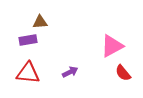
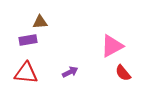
red triangle: moved 2 px left
